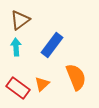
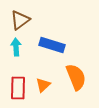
blue rectangle: rotated 70 degrees clockwise
orange triangle: moved 1 px right, 1 px down
red rectangle: rotated 55 degrees clockwise
